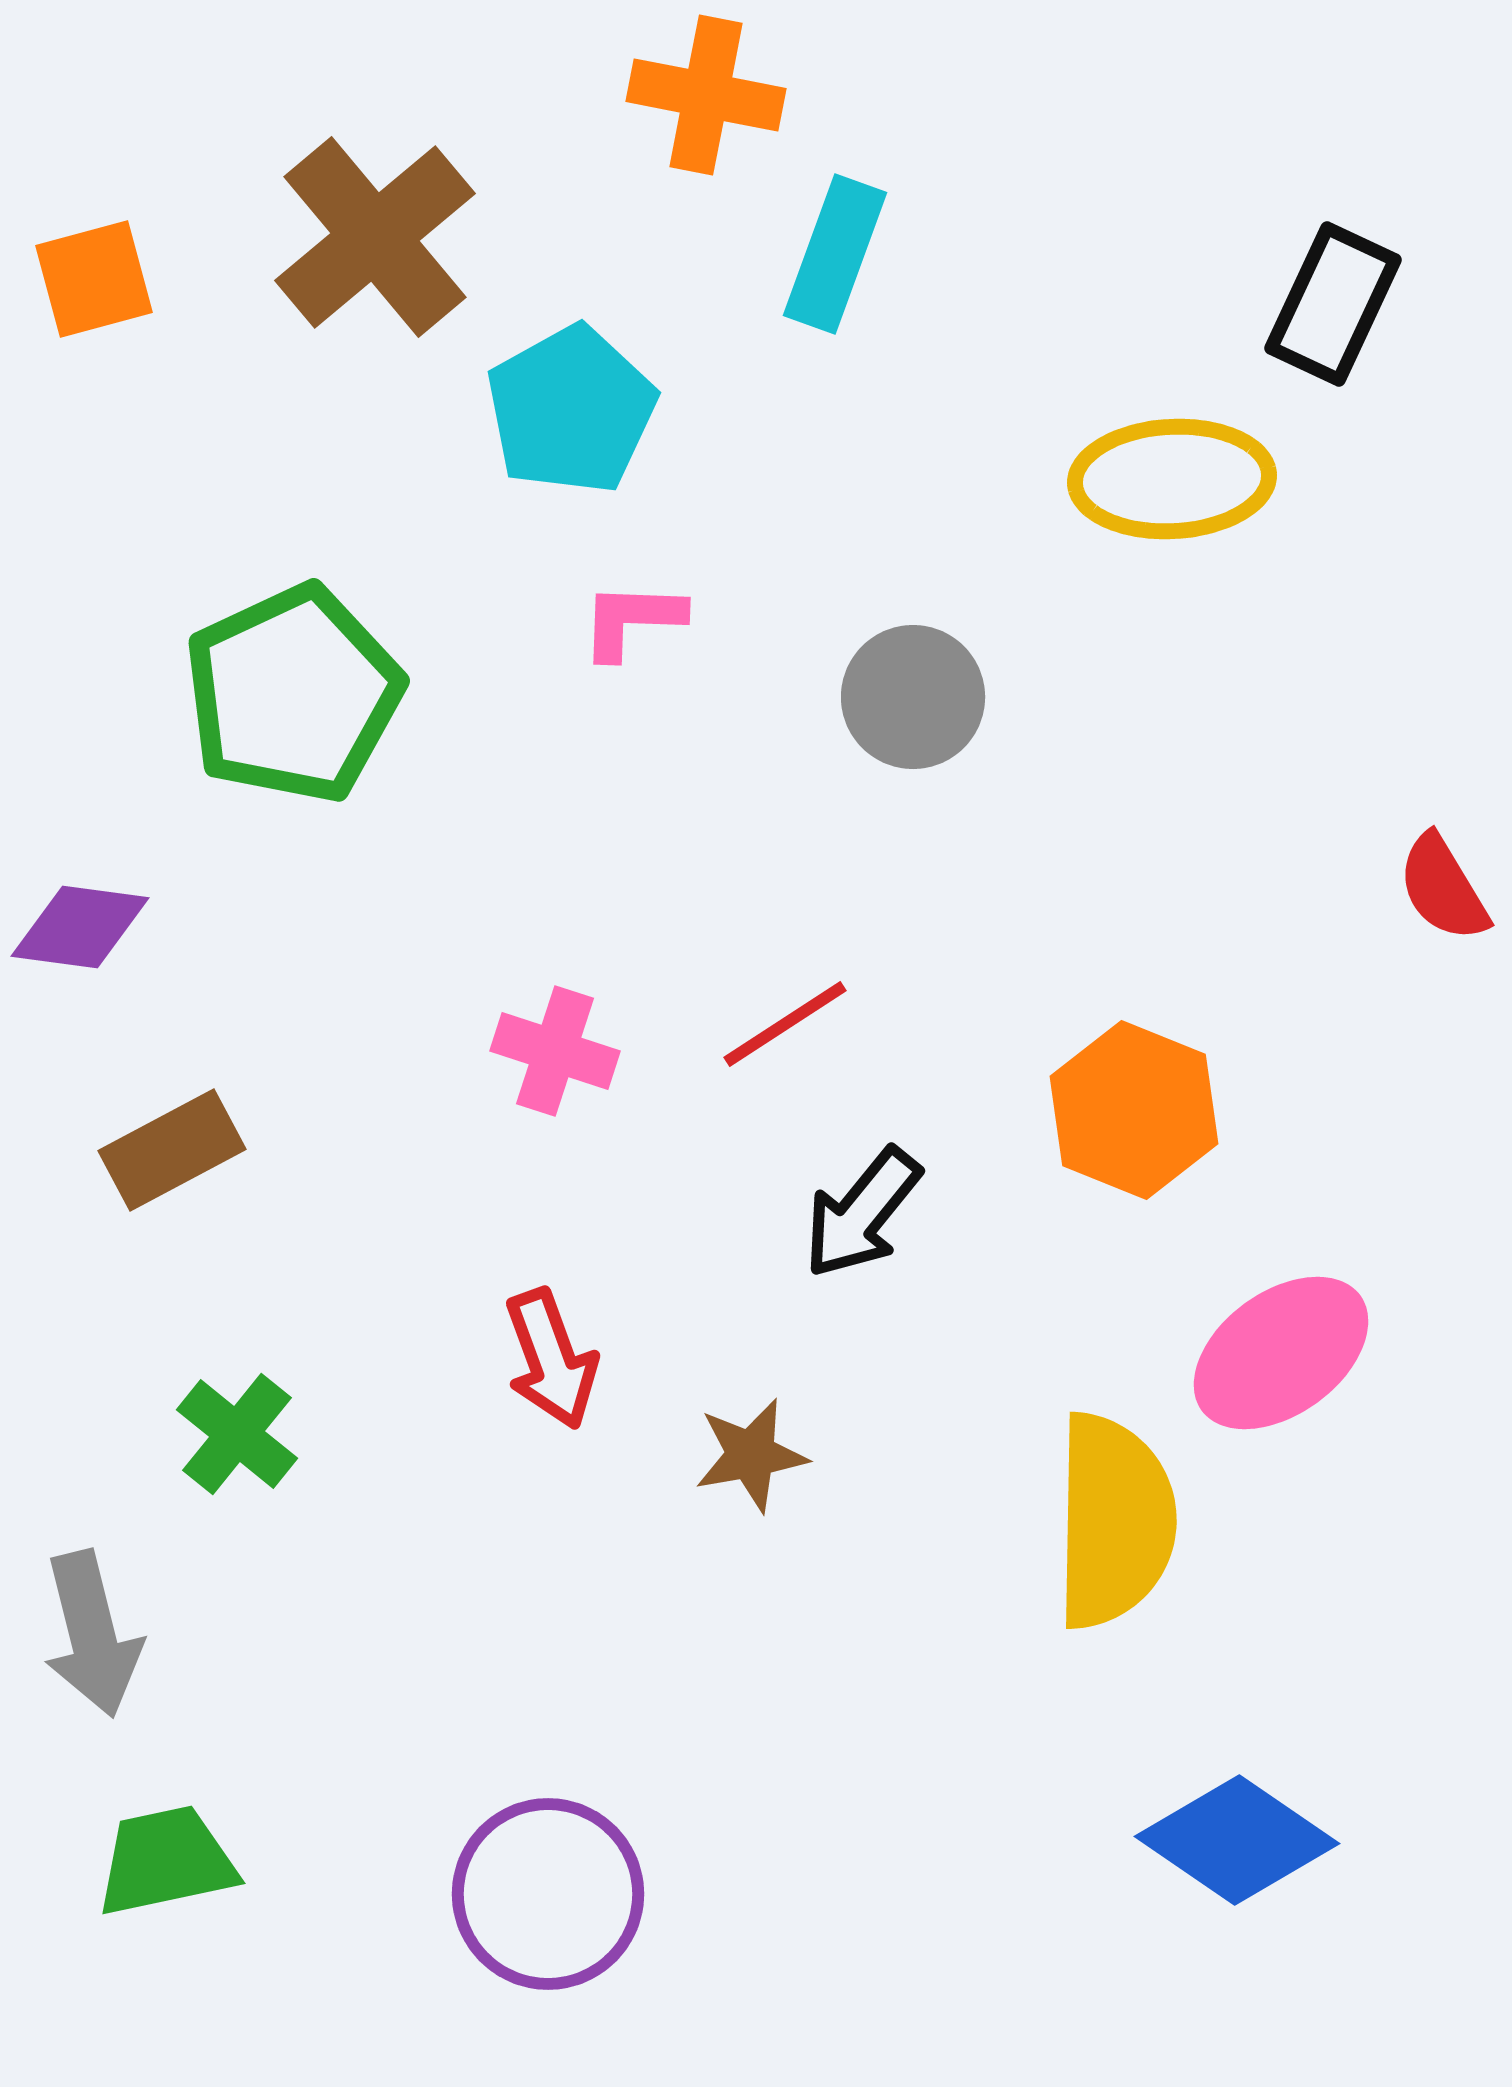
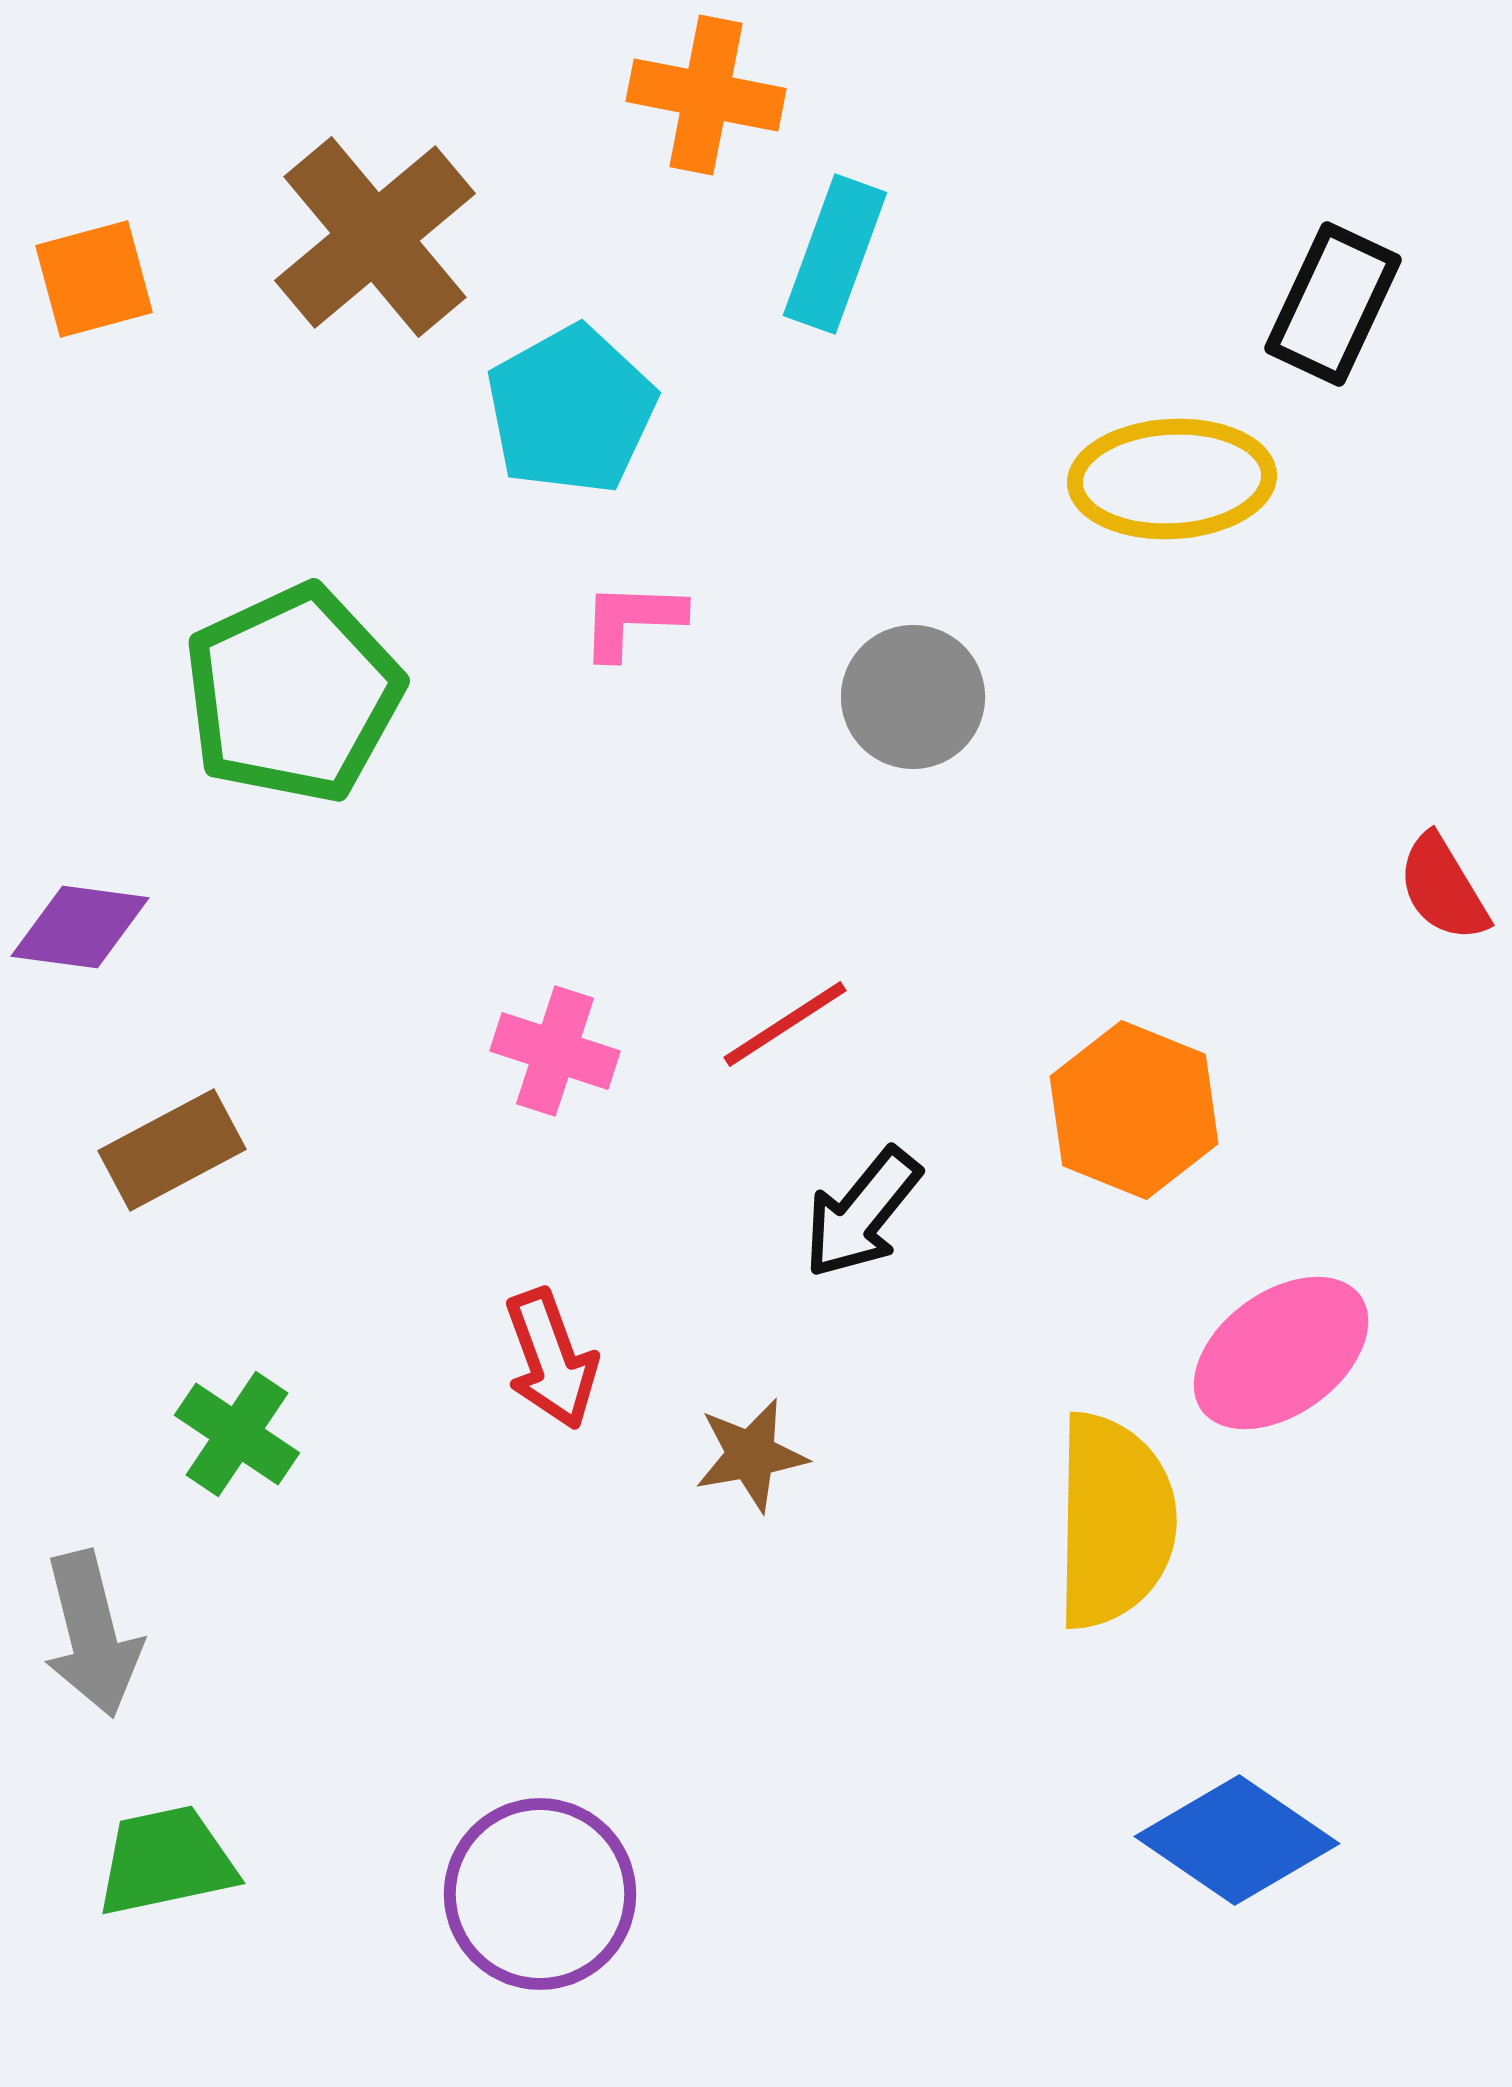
green cross: rotated 5 degrees counterclockwise
purple circle: moved 8 px left
